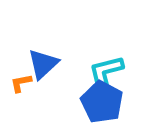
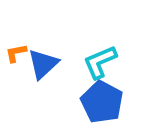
cyan L-shape: moved 6 px left, 9 px up; rotated 9 degrees counterclockwise
orange L-shape: moved 5 px left, 30 px up
